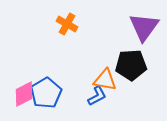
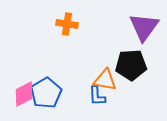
orange cross: rotated 20 degrees counterclockwise
blue L-shape: rotated 115 degrees clockwise
